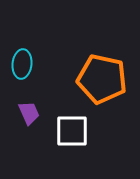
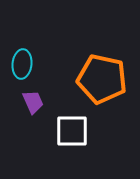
purple trapezoid: moved 4 px right, 11 px up
